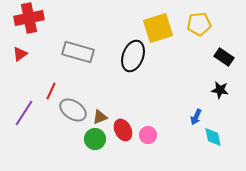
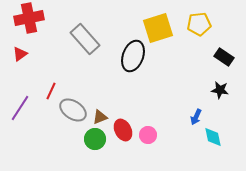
gray rectangle: moved 7 px right, 13 px up; rotated 32 degrees clockwise
purple line: moved 4 px left, 5 px up
